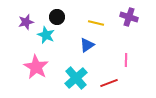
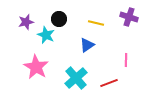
black circle: moved 2 px right, 2 px down
